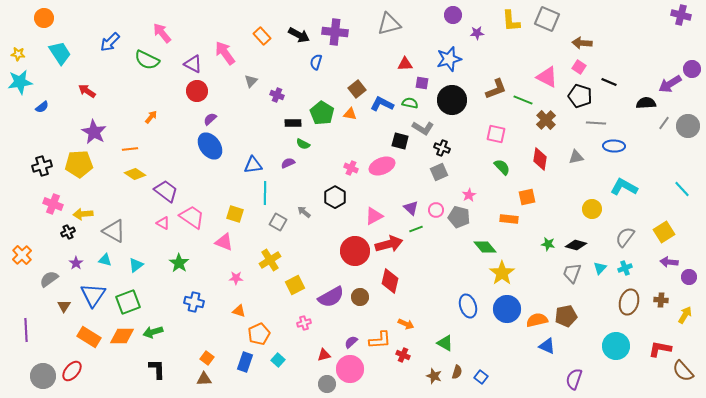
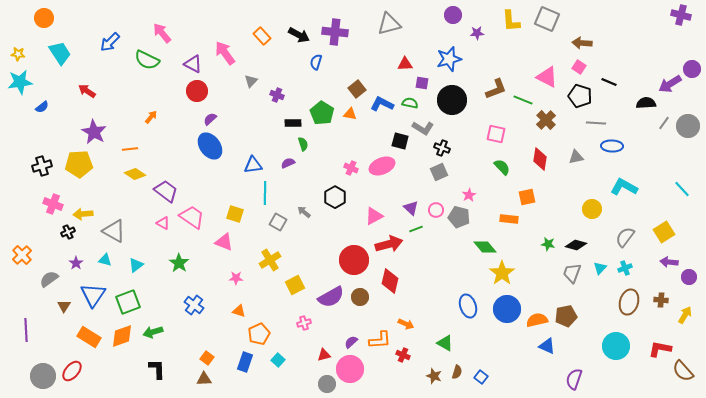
green semicircle at (303, 144): rotated 136 degrees counterclockwise
blue ellipse at (614, 146): moved 2 px left
red circle at (355, 251): moved 1 px left, 9 px down
blue cross at (194, 302): moved 3 px down; rotated 24 degrees clockwise
orange diamond at (122, 336): rotated 20 degrees counterclockwise
